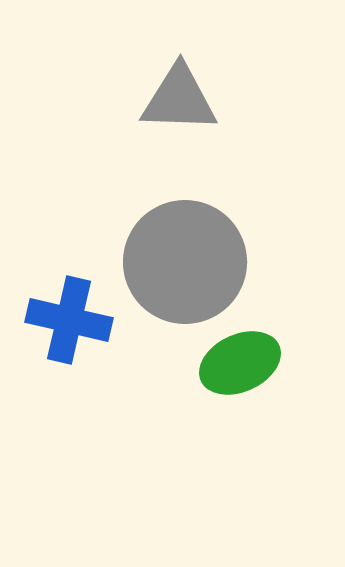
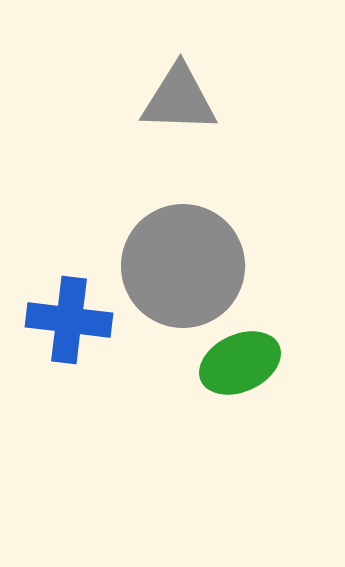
gray circle: moved 2 px left, 4 px down
blue cross: rotated 6 degrees counterclockwise
